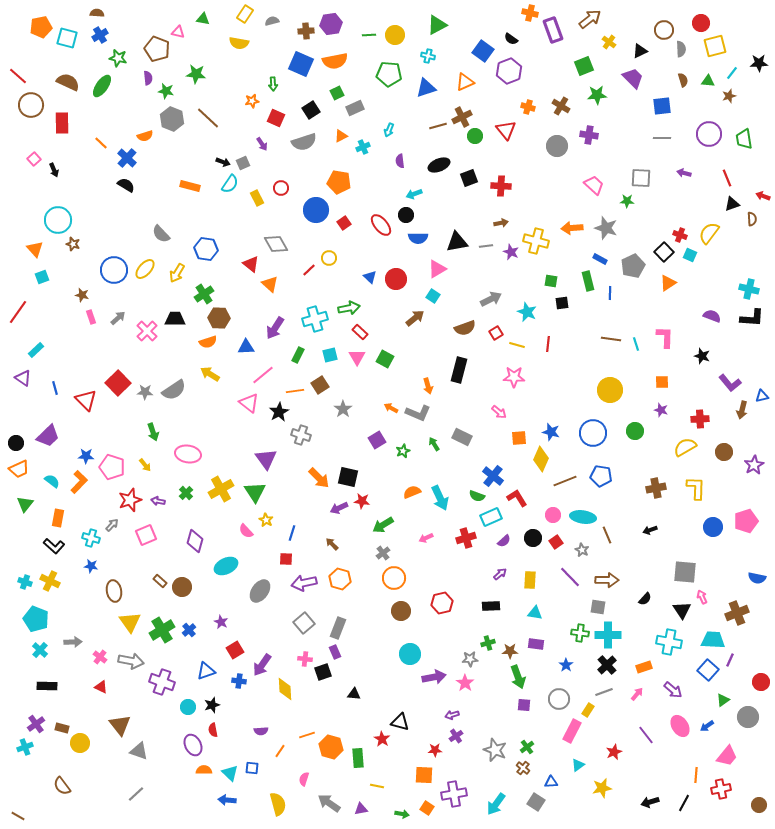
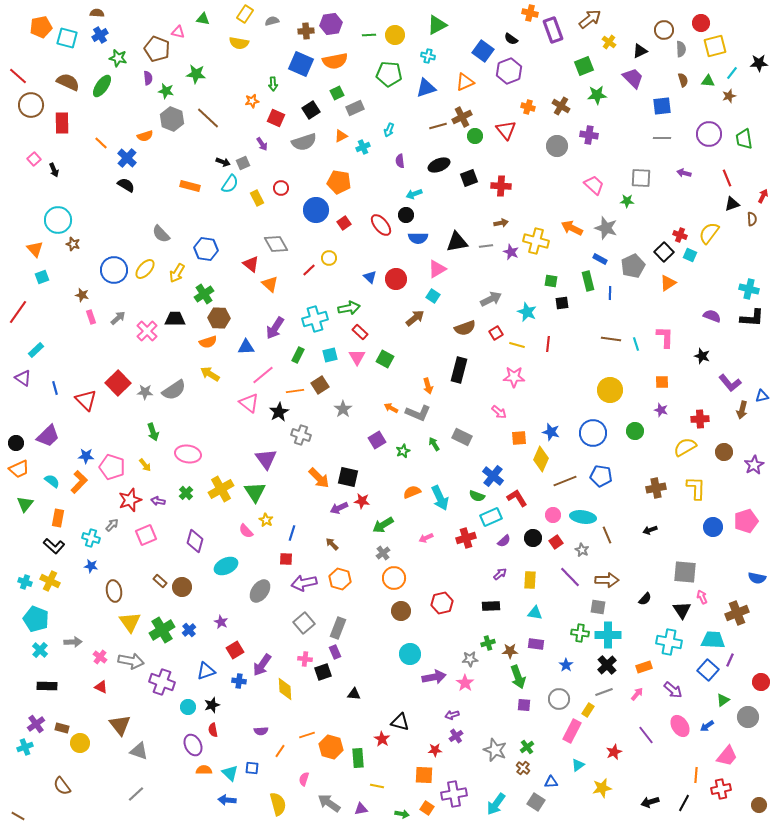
red arrow at (763, 196): rotated 96 degrees clockwise
orange arrow at (572, 228): rotated 30 degrees clockwise
